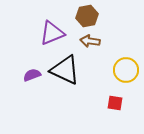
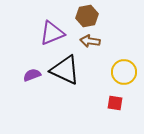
yellow circle: moved 2 px left, 2 px down
